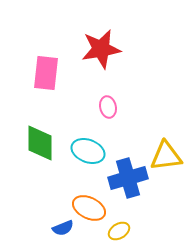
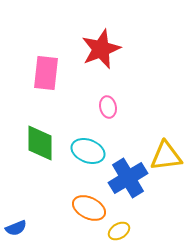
red star: rotated 12 degrees counterclockwise
blue cross: rotated 15 degrees counterclockwise
blue semicircle: moved 47 px left
